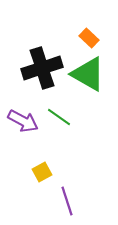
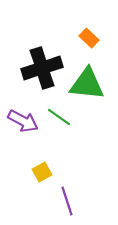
green triangle: moved 1 px left, 10 px down; rotated 24 degrees counterclockwise
